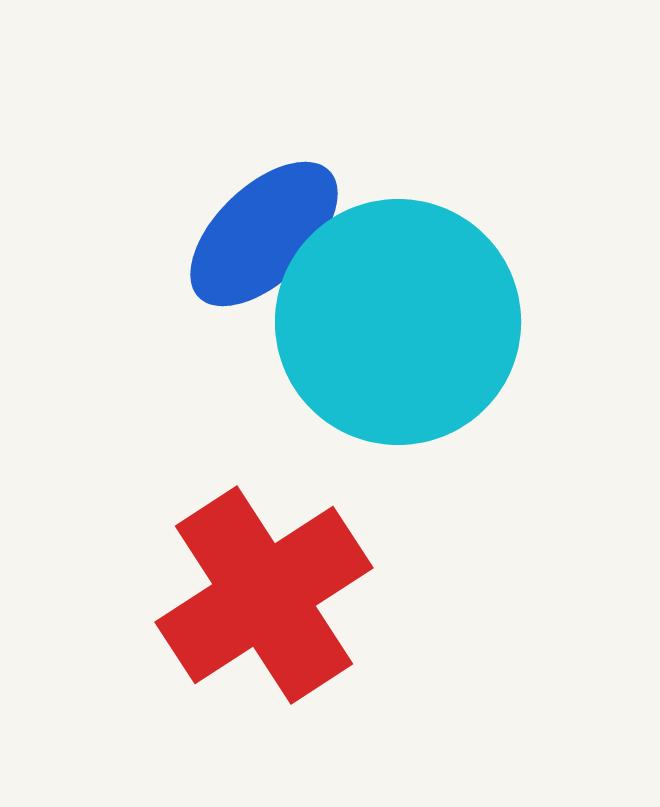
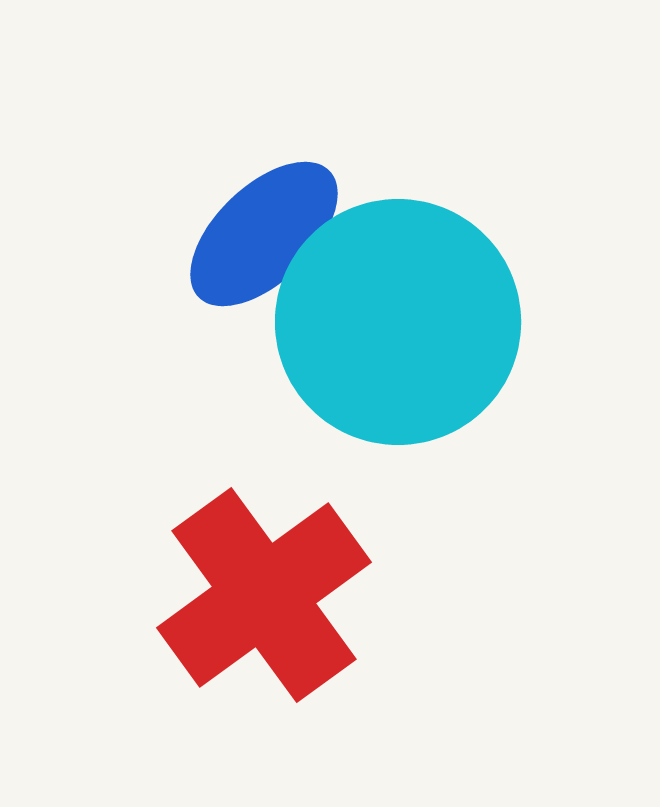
red cross: rotated 3 degrees counterclockwise
